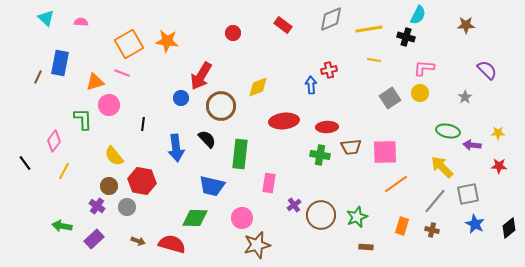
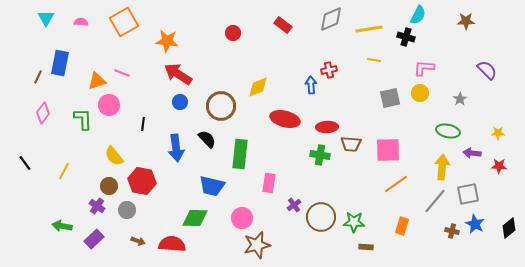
cyan triangle at (46, 18): rotated 18 degrees clockwise
brown star at (466, 25): moved 4 px up
orange square at (129, 44): moved 5 px left, 22 px up
red arrow at (201, 76): moved 23 px left, 2 px up; rotated 92 degrees clockwise
orange triangle at (95, 82): moved 2 px right, 1 px up
gray star at (465, 97): moved 5 px left, 2 px down
blue circle at (181, 98): moved 1 px left, 4 px down
gray square at (390, 98): rotated 20 degrees clockwise
red ellipse at (284, 121): moved 1 px right, 2 px up; rotated 20 degrees clockwise
pink diamond at (54, 141): moved 11 px left, 28 px up
purple arrow at (472, 145): moved 8 px down
brown trapezoid at (351, 147): moved 3 px up; rotated 10 degrees clockwise
pink square at (385, 152): moved 3 px right, 2 px up
yellow arrow at (442, 167): rotated 50 degrees clockwise
gray circle at (127, 207): moved 3 px down
brown circle at (321, 215): moved 2 px down
green star at (357, 217): moved 3 px left, 5 px down; rotated 25 degrees clockwise
brown cross at (432, 230): moved 20 px right, 1 px down
red semicircle at (172, 244): rotated 12 degrees counterclockwise
